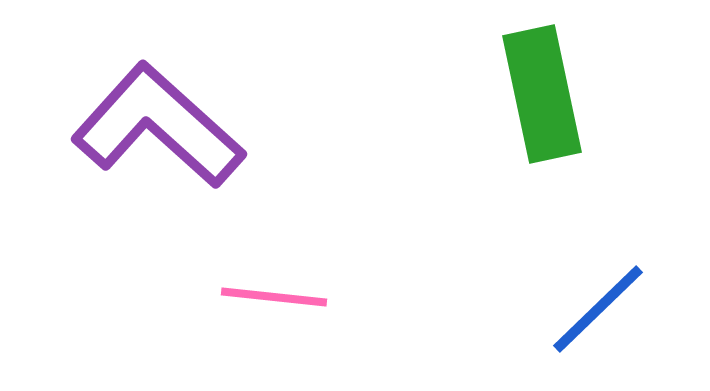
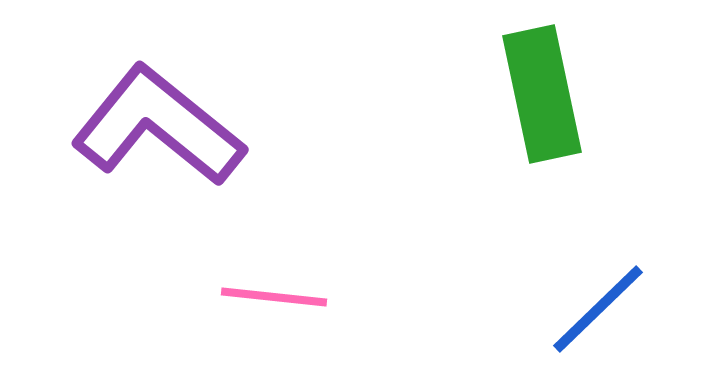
purple L-shape: rotated 3 degrees counterclockwise
